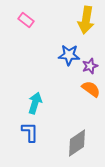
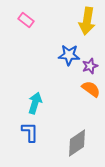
yellow arrow: moved 1 px right, 1 px down
